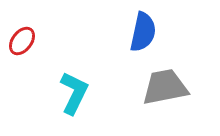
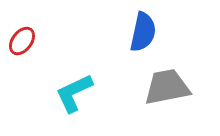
gray trapezoid: moved 2 px right
cyan L-shape: rotated 141 degrees counterclockwise
